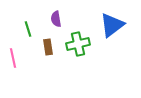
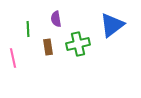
green line: rotated 14 degrees clockwise
